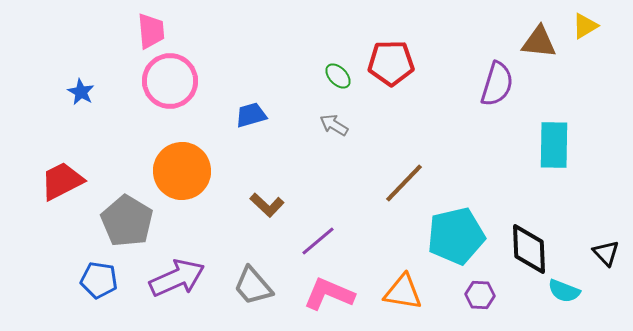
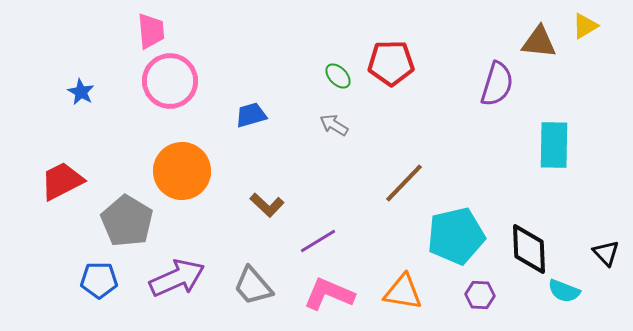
purple line: rotated 9 degrees clockwise
blue pentagon: rotated 9 degrees counterclockwise
